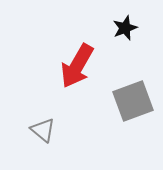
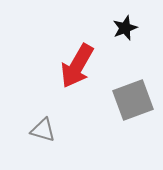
gray square: moved 1 px up
gray triangle: rotated 24 degrees counterclockwise
